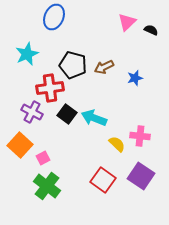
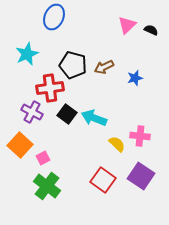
pink triangle: moved 3 px down
